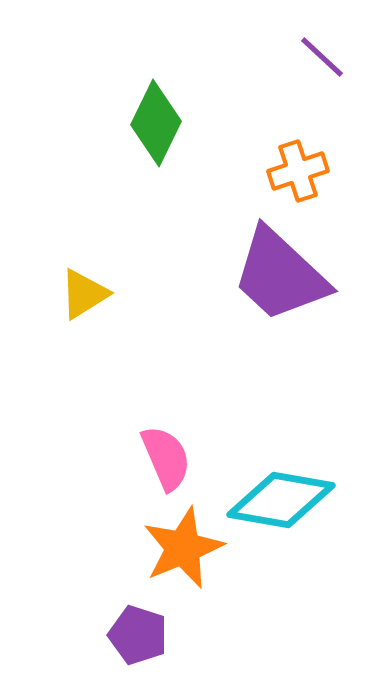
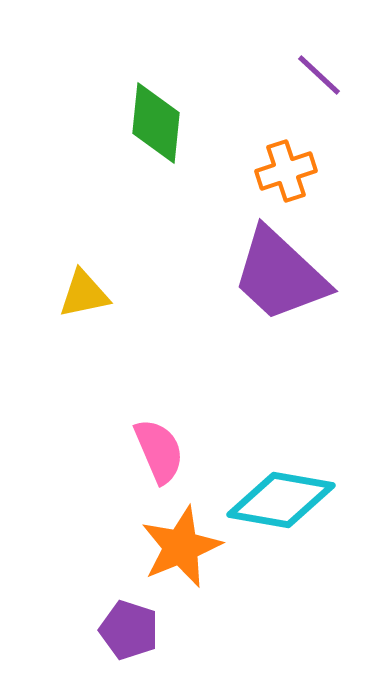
purple line: moved 3 px left, 18 px down
green diamond: rotated 20 degrees counterclockwise
orange cross: moved 12 px left
yellow triangle: rotated 20 degrees clockwise
pink semicircle: moved 7 px left, 7 px up
orange star: moved 2 px left, 1 px up
purple pentagon: moved 9 px left, 5 px up
